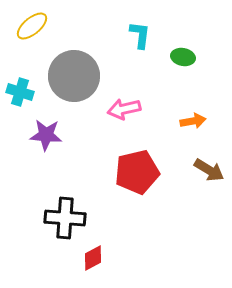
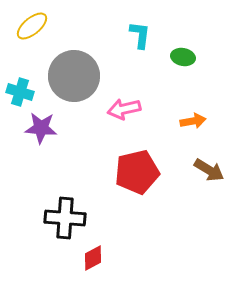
purple star: moved 5 px left, 7 px up
